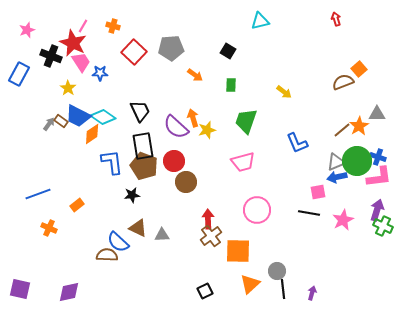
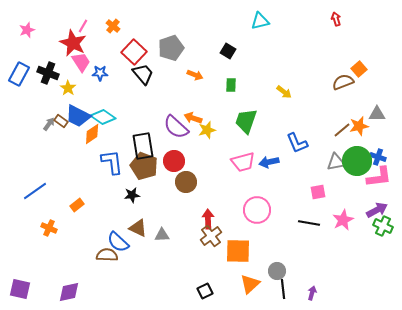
orange cross at (113, 26): rotated 24 degrees clockwise
gray pentagon at (171, 48): rotated 15 degrees counterclockwise
black cross at (51, 56): moved 3 px left, 17 px down
orange arrow at (195, 75): rotated 14 degrees counterclockwise
black trapezoid at (140, 111): moved 3 px right, 37 px up; rotated 15 degrees counterclockwise
orange arrow at (193, 118): rotated 54 degrees counterclockwise
orange star at (359, 126): rotated 18 degrees clockwise
gray triangle at (336, 162): rotated 12 degrees clockwise
blue arrow at (337, 177): moved 68 px left, 15 px up
blue line at (38, 194): moved 3 px left, 3 px up; rotated 15 degrees counterclockwise
purple arrow at (377, 210): rotated 45 degrees clockwise
black line at (309, 213): moved 10 px down
